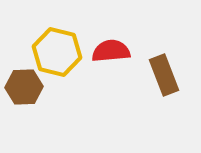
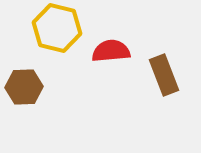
yellow hexagon: moved 24 px up
